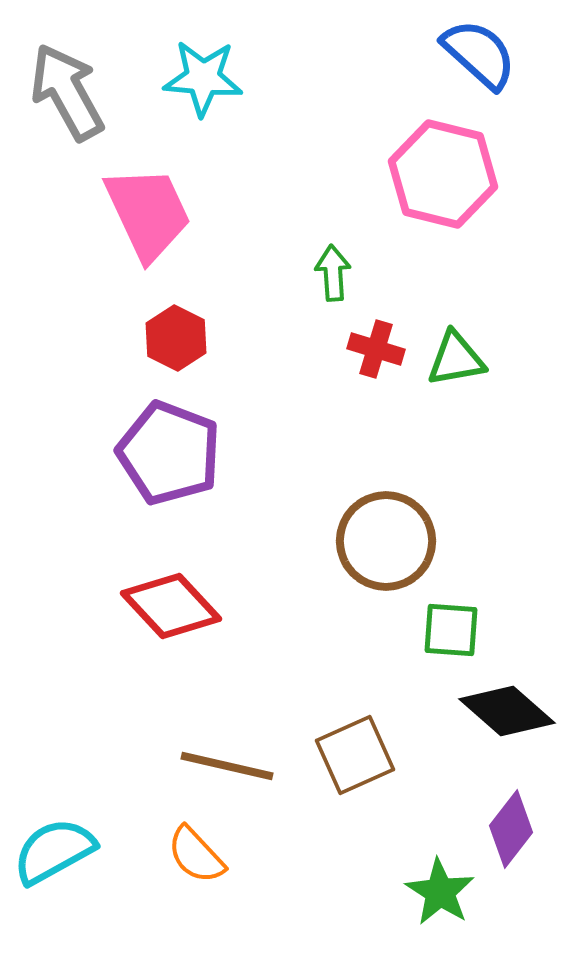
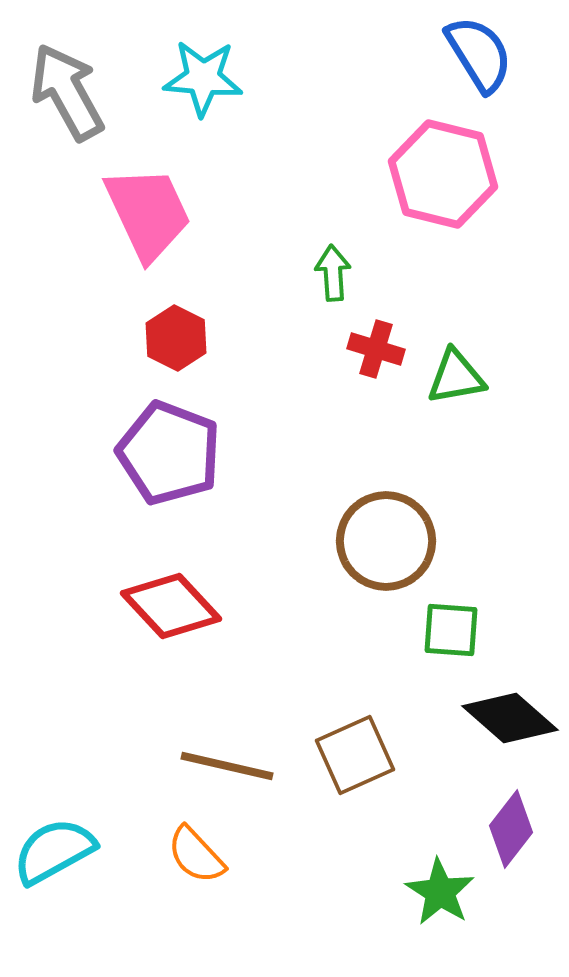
blue semicircle: rotated 16 degrees clockwise
green triangle: moved 18 px down
black diamond: moved 3 px right, 7 px down
